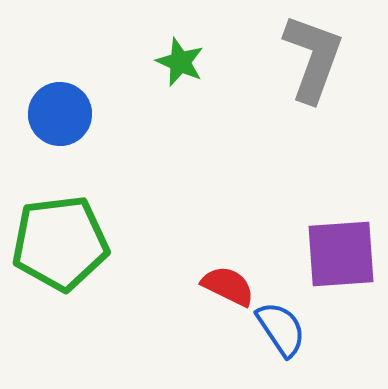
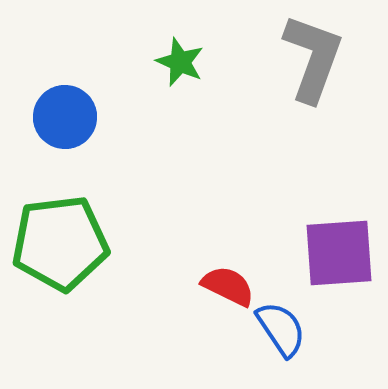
blue circle: moved 5 px right, 3 px down
purple square: moved 2 px left, 1 px up
